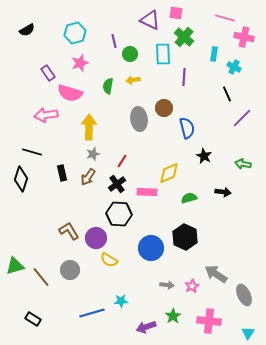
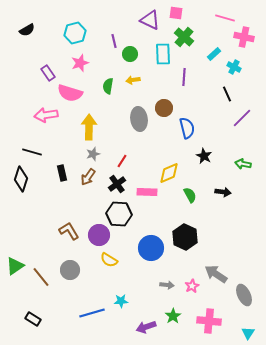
cyan rectangle at (214, 54): rotated 40 degrees clockwise
green semicircle at (189, 198): moved 1 px right, 3 px up; rotated 77 degrees clockwise
purple circle at (96, 238): moved 3 px right, 3 px up
green triangle at (15, 266): rotated 18 degrees counterclockwise
